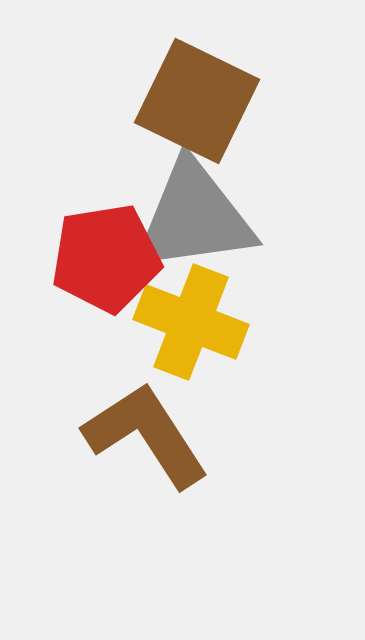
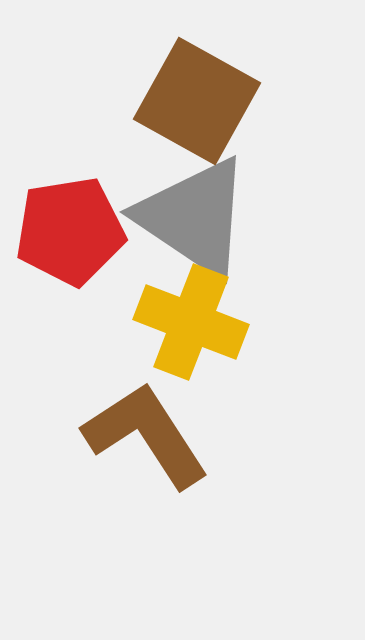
brown square: rotated 3 degrees clockwise
gray triangle: rotated 42 degrees clockwise
red pentagon: moved 36 px left, 27 px up
